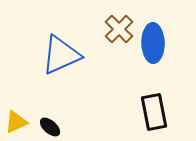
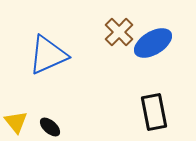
brown cross: moved 3 px down
blue ellipse: rotated 60 degrees clockwise
blue triangle: moved 13 px left
yellow triangle: rotated 45 degrees counterclockwise
